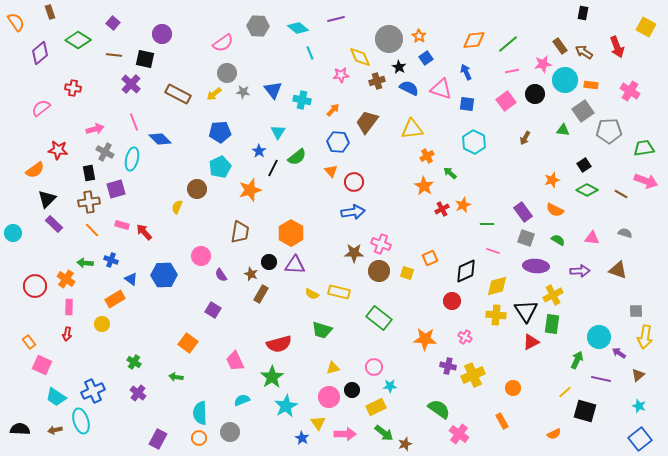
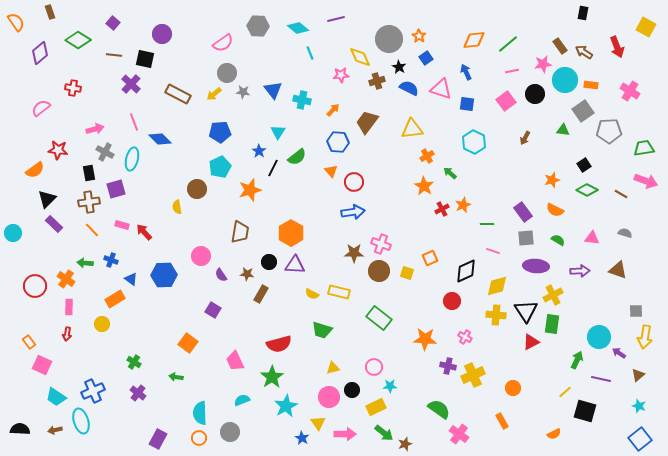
yellow semicircle at (177, 207): rotated 32 degrees counterclockwise
gray square at (526, 238): rotated 24 degrees counterclockwise
brown star at (251, 274): moved 4 px left; rotated 16 degrees counterclockwise
